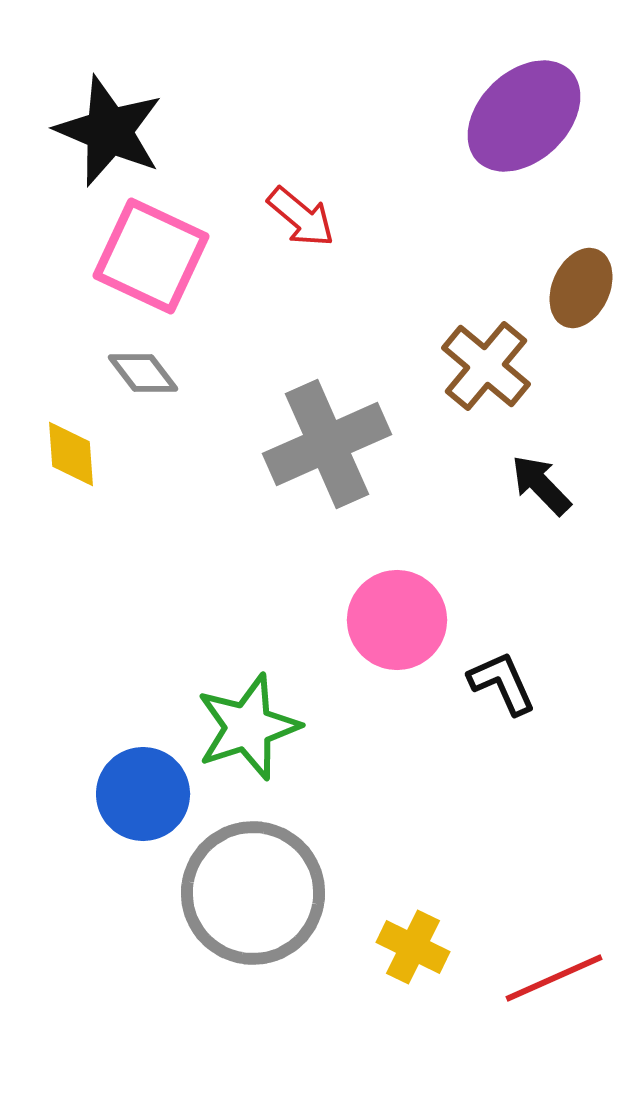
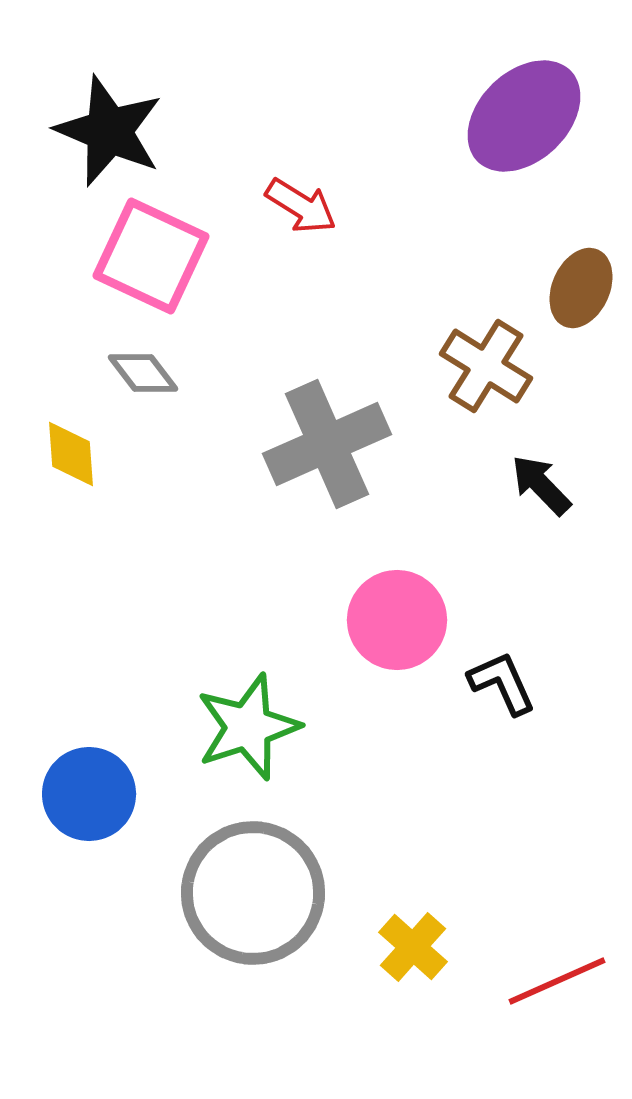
red arrow: moved 11 px up; rotated 8 degrees counterclockwise
brown cross: rotated 8 degrees counterclockwise
blue circle: moved 54 px left
yellow cross: rotated 16 degrees clockwise
red line: moved 3 px right, 3 px down
